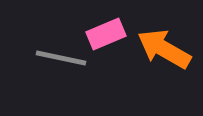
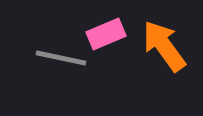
orange arrow: moved 3 px up; rotated 24 degrees clockwise
